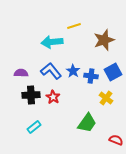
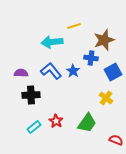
blue cross: moved 18 px up
red star: moved 3 px right, 24 px down
